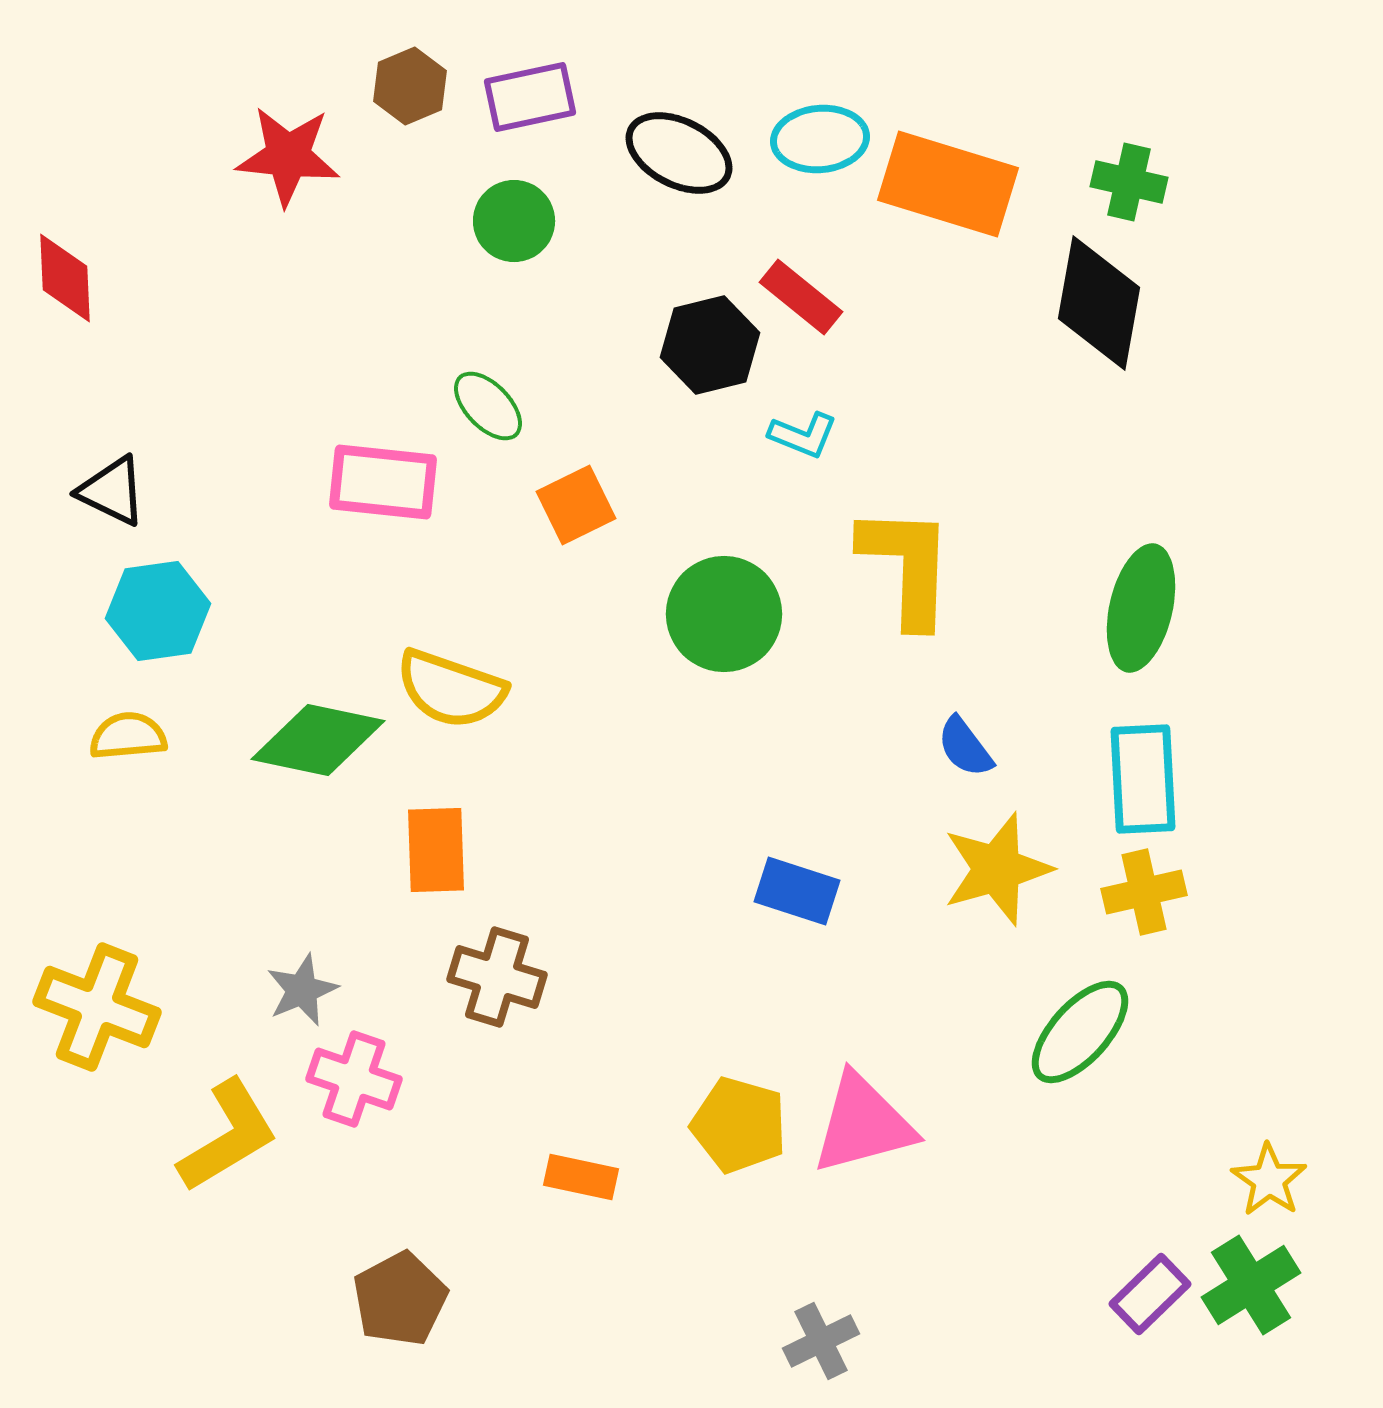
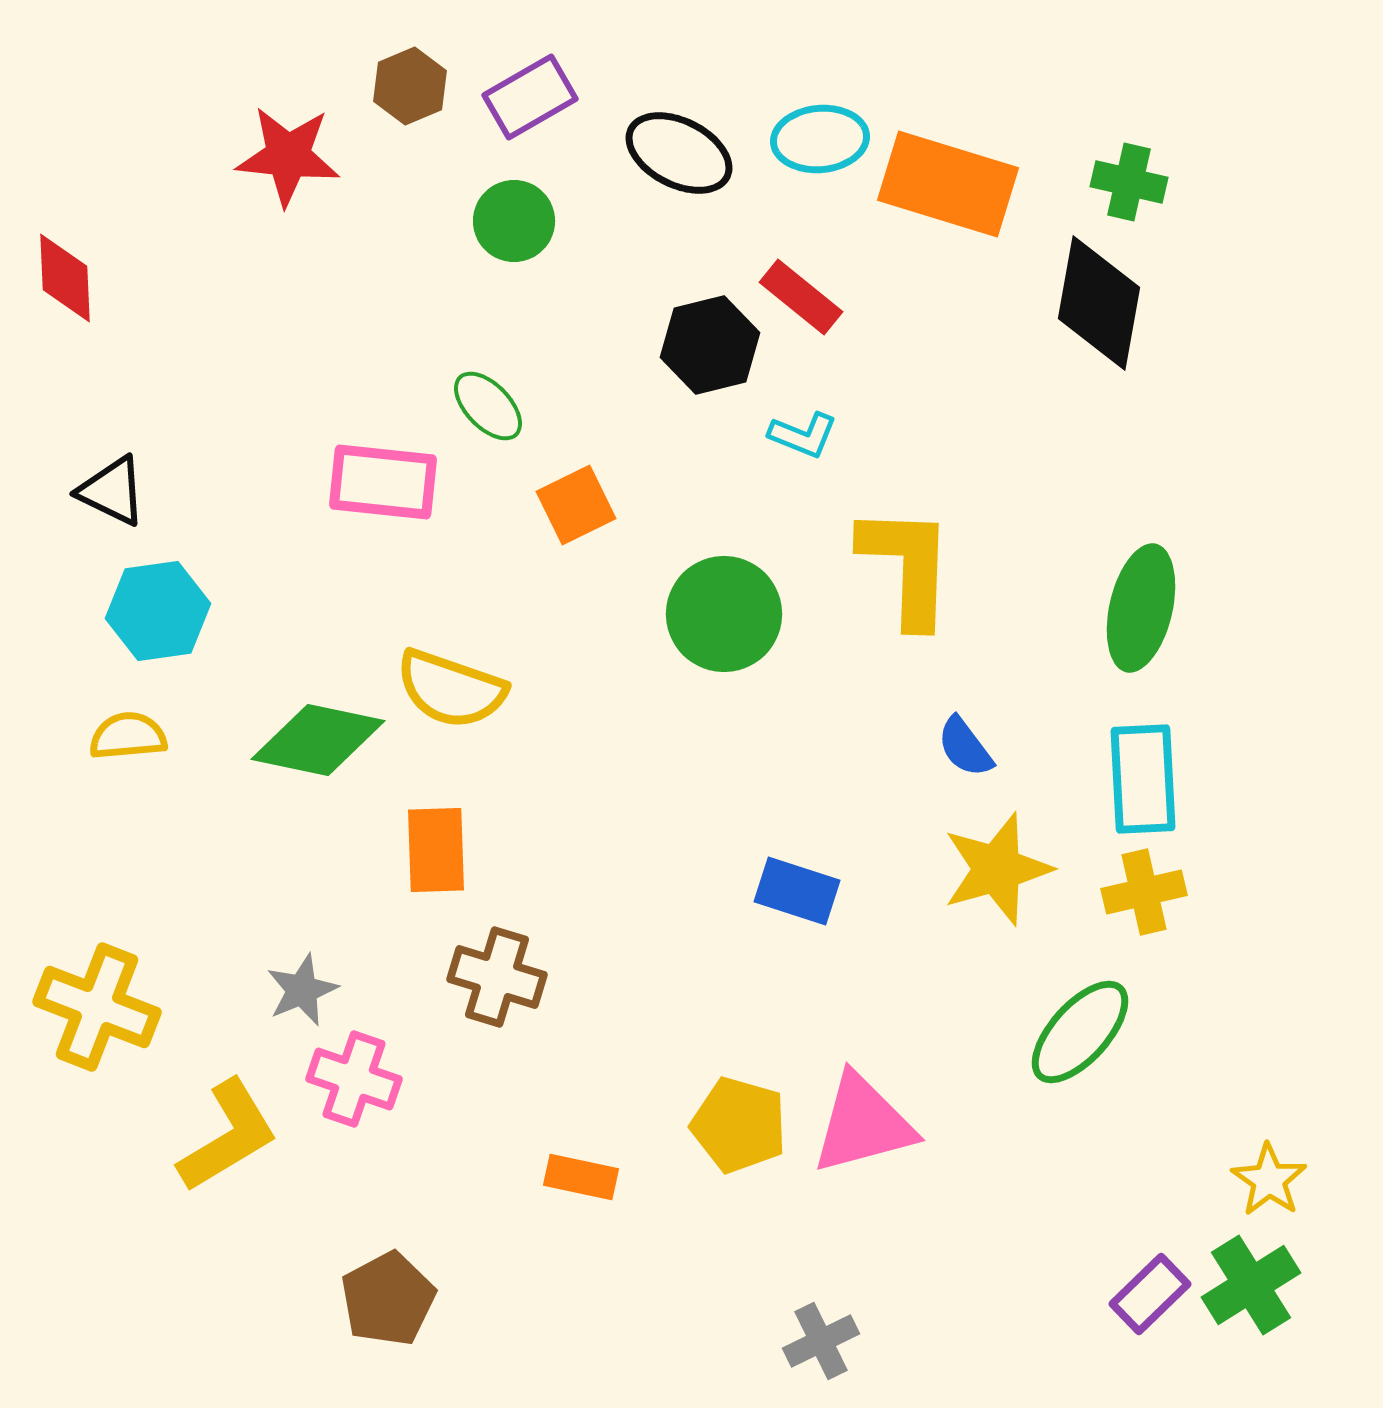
purple rectangle at (530, 97): rotated 18 degrees counterclockwise
brown pentagon at (400, 1299): moved 12 px left
